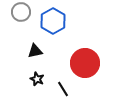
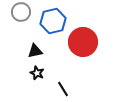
blue hexagon: rotated 15 degrees clockwise
red circle: moved 2 px left, 21 px up
black star: moved 6 px up
